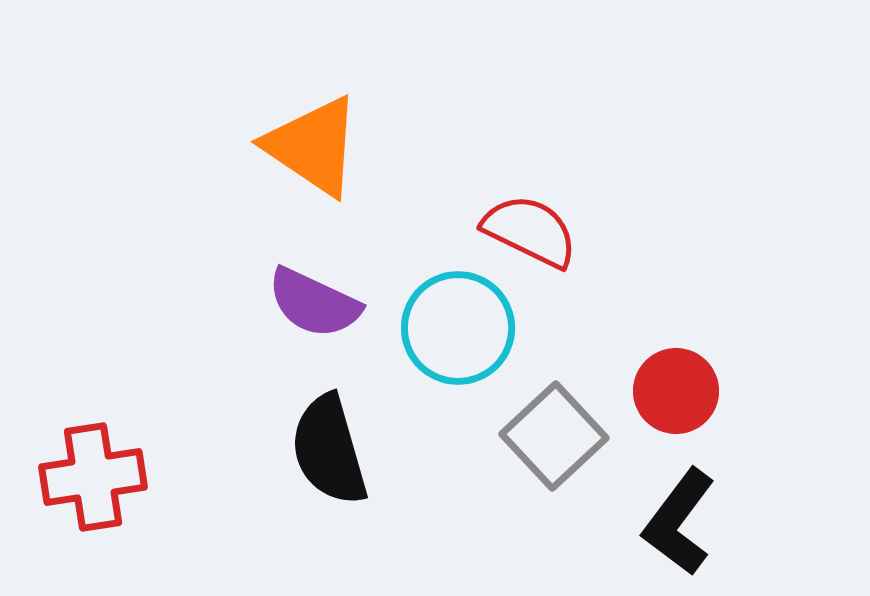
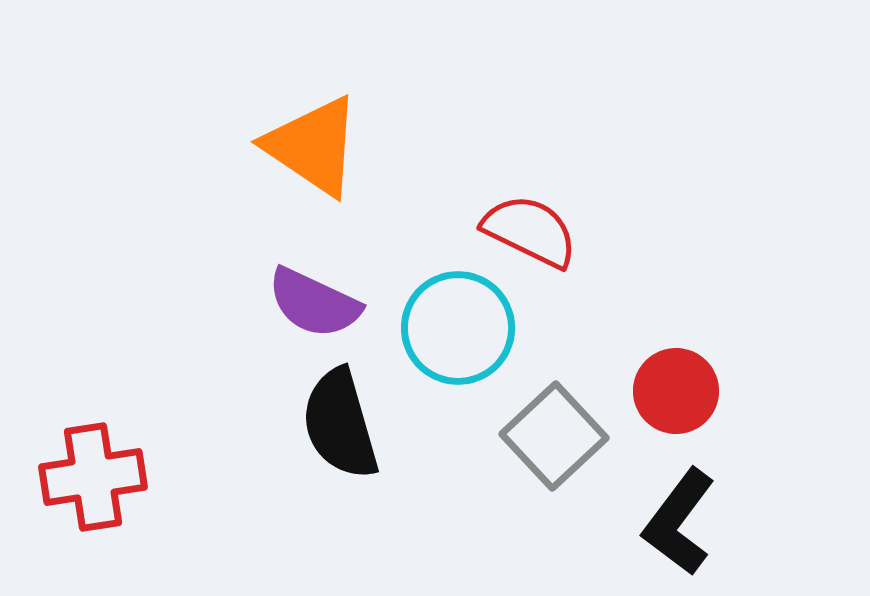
black semicircle: moved 11 px right, 26 px up
